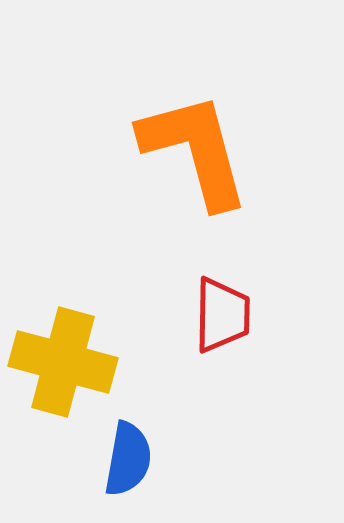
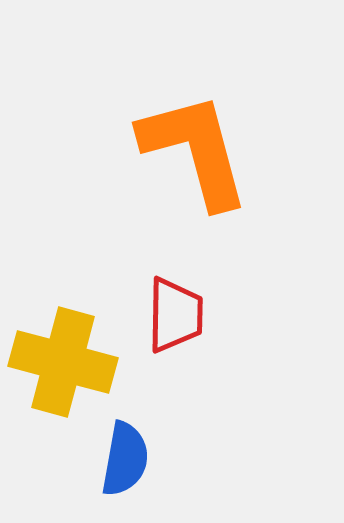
red trapezoid: moved 47 px left
blue semicircle: moved 3 px left
